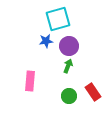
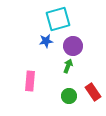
purple circle: moved 4 px right
